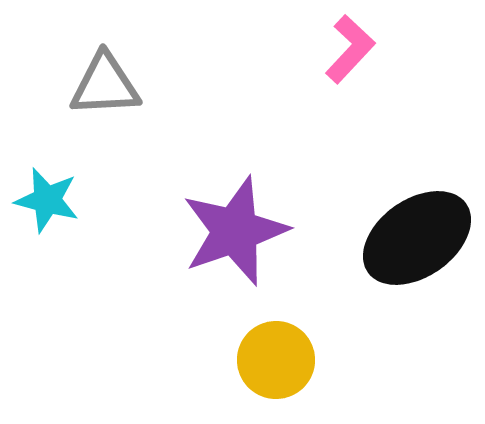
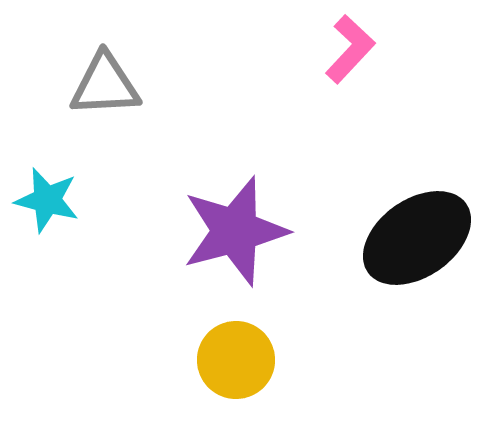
purple star: rotated 4 degrees clockwise
yellow circle: moved 40 px left
